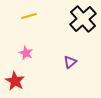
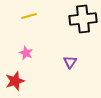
black cross: rotated 36 degrees clockwise
purple triangle: rotated 16 degrees counterclockwise
red star: rotated 24 degrees clockwise
